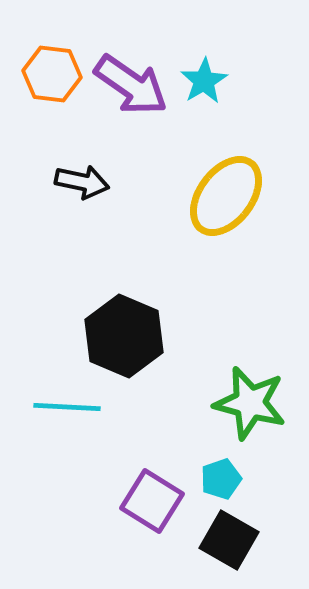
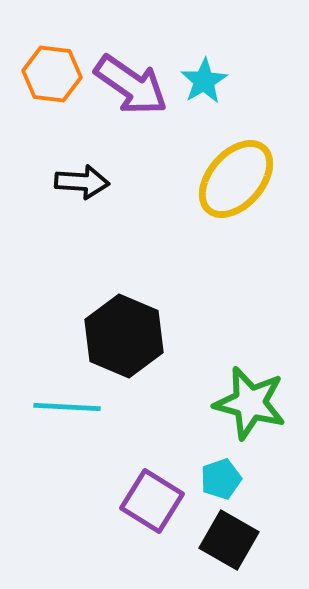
black arrow: rotated 8 degrees counterclockwise
yellow ellipse: moved 10 px right, 17 px up; rotated 4 degrees clockwise
